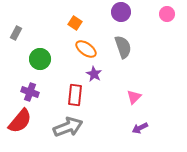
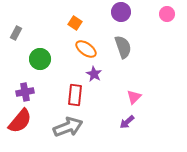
purple cross: moved 5 px left; rotated 30 degrees counterclockwise
purple arrow: moved 13 px left, 6 px up; rotated 14 degrees counterclockwise
